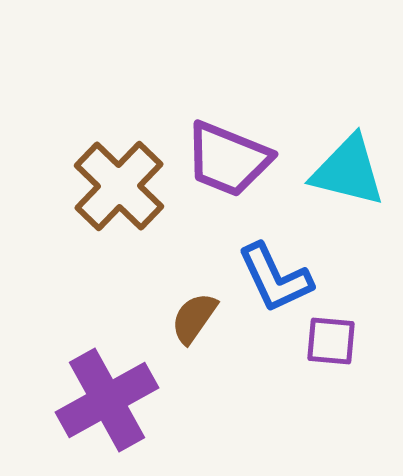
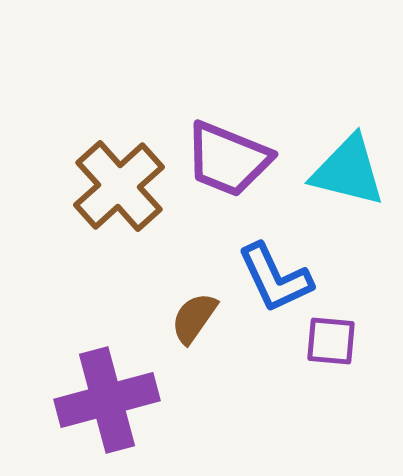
brown cross: rotated 4 degrees clockwise
purple cross: rotated 14 degrees clockwise
